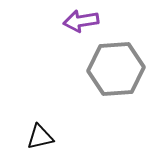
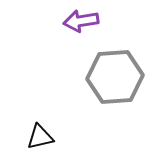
gray hexagon: moved 1 px left, 8 px down
